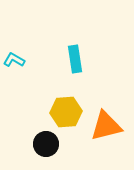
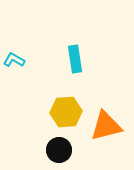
black circle: moved 13 px right, 6 px down
